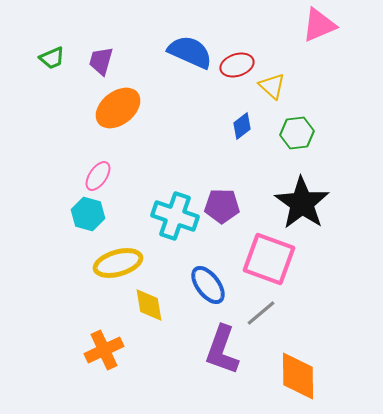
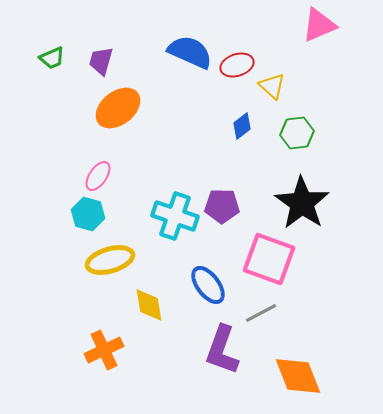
yellow ellipse: moved 8 px left, 3 px up
gray line: rotated 12 degrees clockwise
orange diamond: rotated 21 degrees counterclockwise
